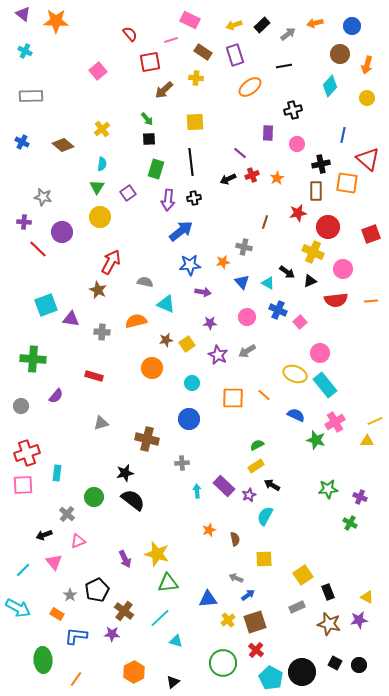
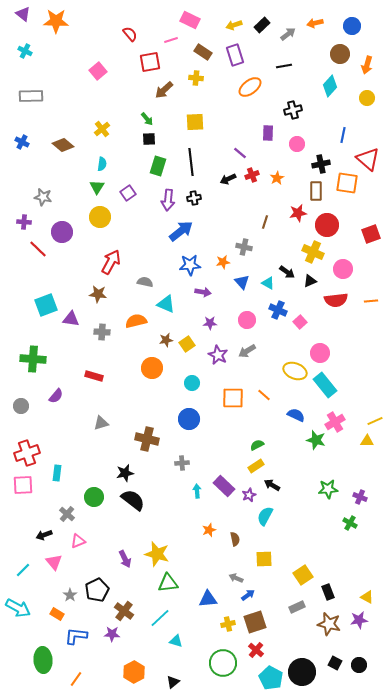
green rectangle at (156, 169): moved 2 px right, 3 px up
red circle at (328, 227): moved 1 px left, 2 px up
brown star at (98, 290): moved 4 px down; rotated 18 degrees counterclockwise
pink circle at (247, 317): moved 3 px down
yellow ellipse at (295, 374): moved 3 px up
yellow cross at (228, 620): moved 4 px down; rotated 24 degrees clockwise
